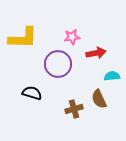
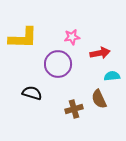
red arrow: moved 4 px right
